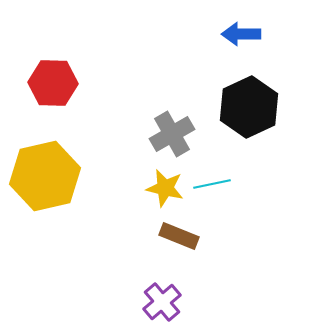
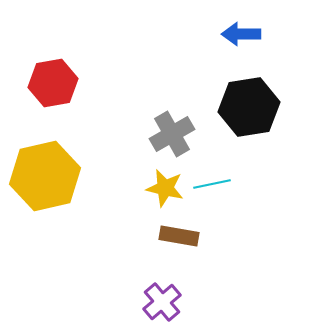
red hexagon: rotated 12 degrees counterclockwise
black hexagon: rotated 16 degrees clockwise
brown rectangle: rotated 12 degrees counterclockwise
